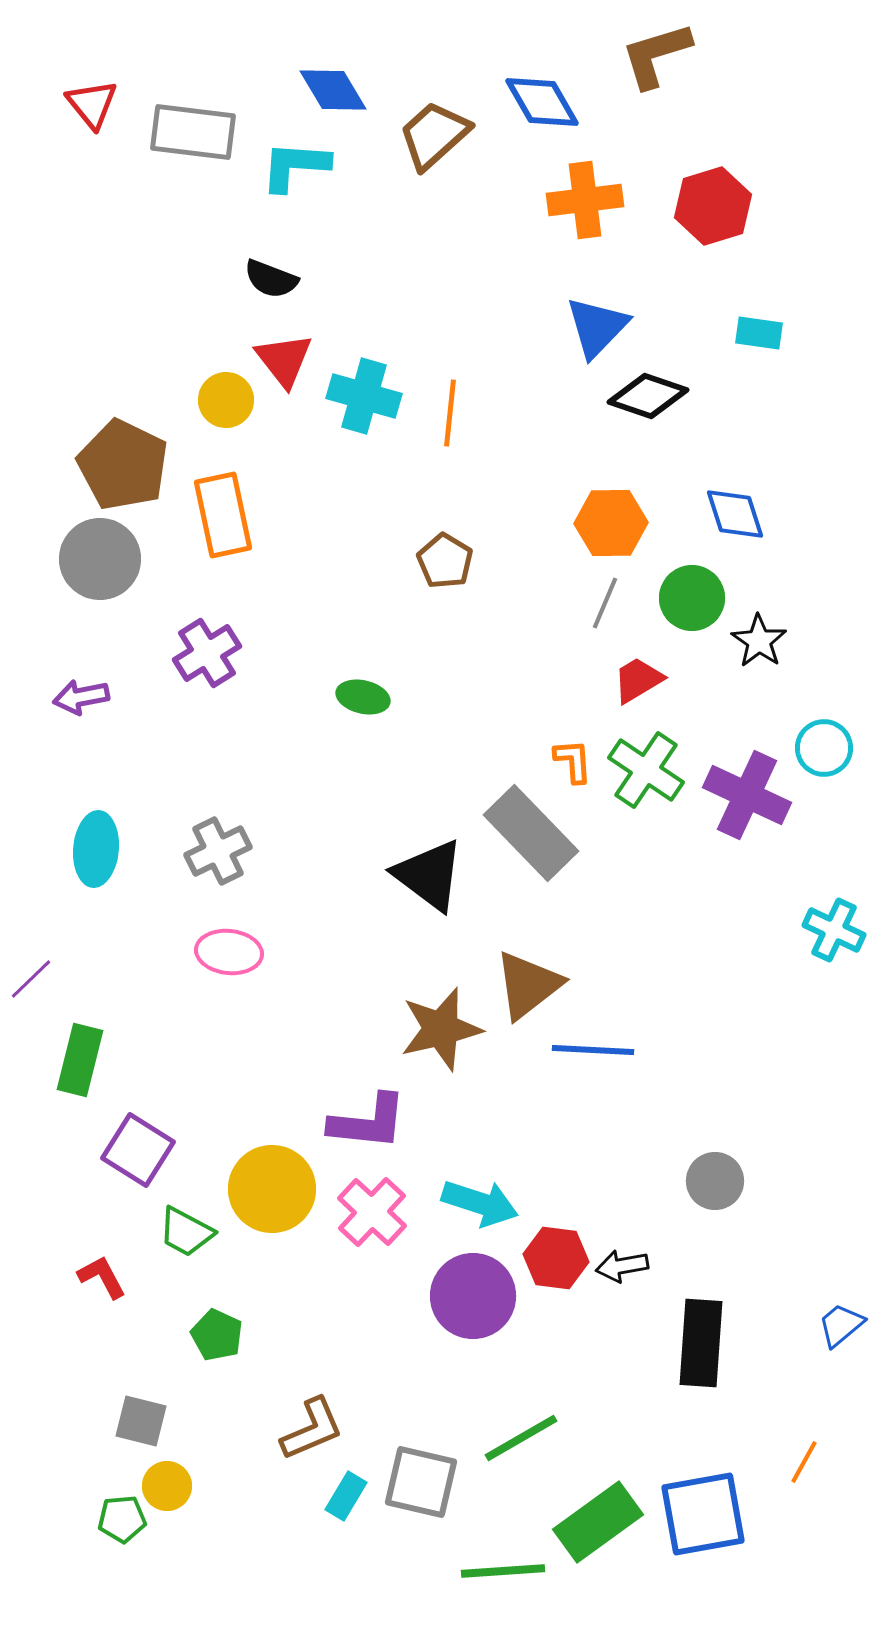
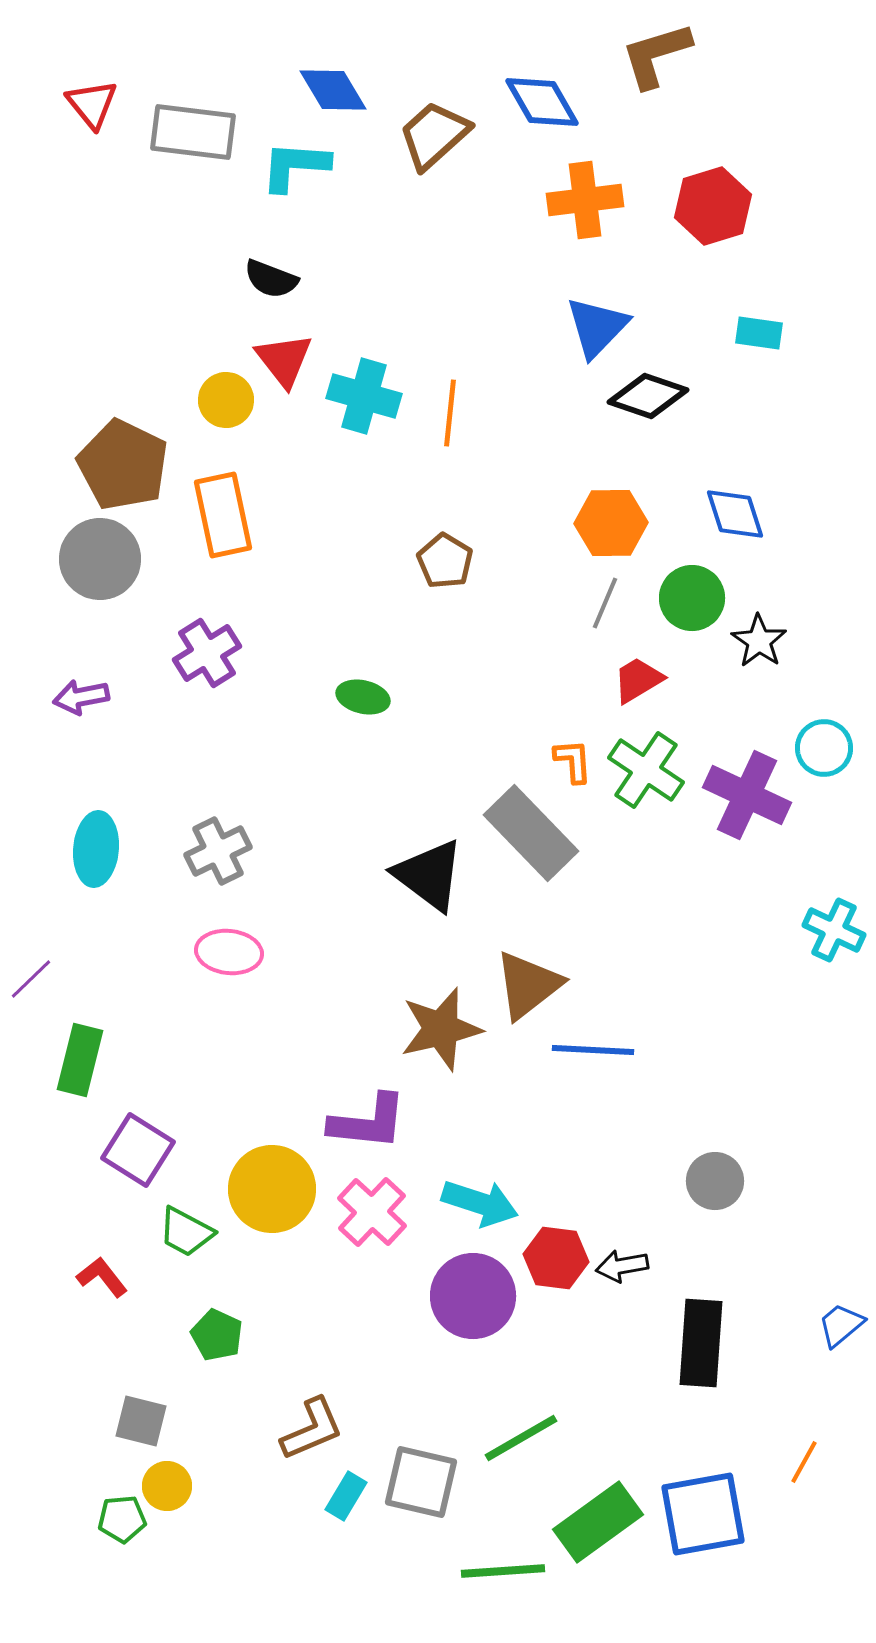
red L-shape at (102, 1277): rotated 10 degrees counterclockwise
